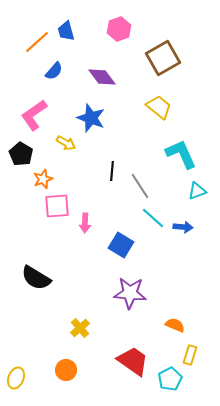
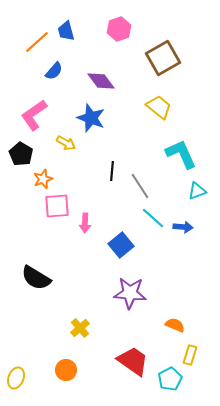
purple diamond: moved 1 px left, 4 px down
blue square: rotated 20 degrees clockwise
